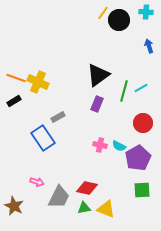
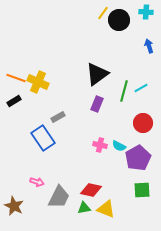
black triangle: moved 1 px left, 1 px up
red diamond: moved 4 px right, 2 px down
